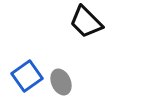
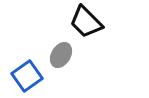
gray ellipse: moved 27 px up; rotated 55 degrees clockwise
